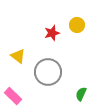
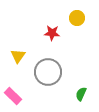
yellow circle: moved 7 px up
red star: rotated 21 degrees clockwise
yellow triangle: rotated 28 degrees clockwise
